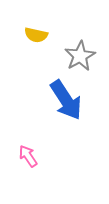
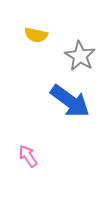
gray star: rotated 12 degrees counterclockwise
blue arrow: moved 4 px right, 1 px down; rotated 21 degrees counterclockwise
